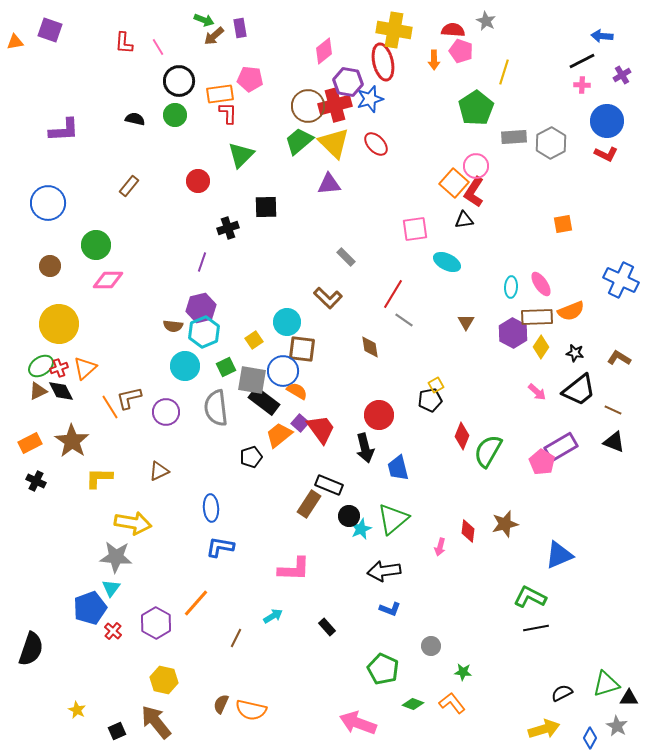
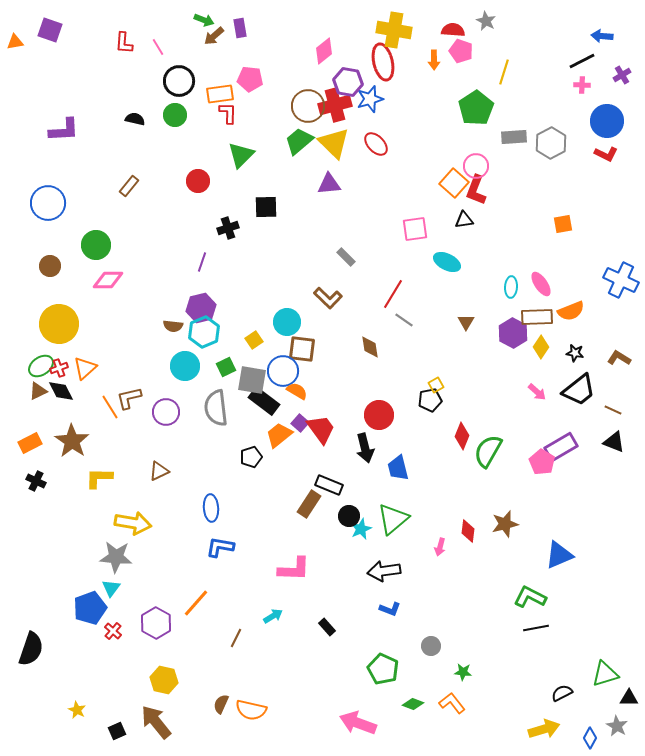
red L-shape at (474, 192): moved 2 px right, 2 px up; rotated 12 degrees counterclockwise
green triangle at (606, 684): moved 1 px left, 10 px up
